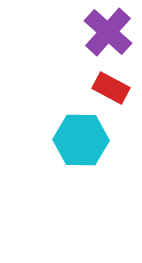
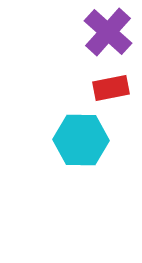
red rectangle: rotated 39 degrees counterclockwise
